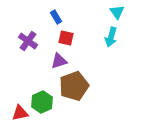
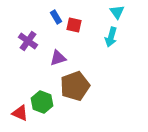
red square: moved 8 px right, 13 px up
purple triangle: moved 1 px left, 3 px up
brown pentagon: moved 1 px right
green hexagon: rotated 15 degrees counterclockwise
red triangle: rotated 36 degrees clockwise
